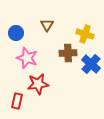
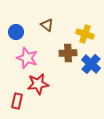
brown triangle: rotated 24 degrees counterclockwise
blue circle: moved 1 px up
